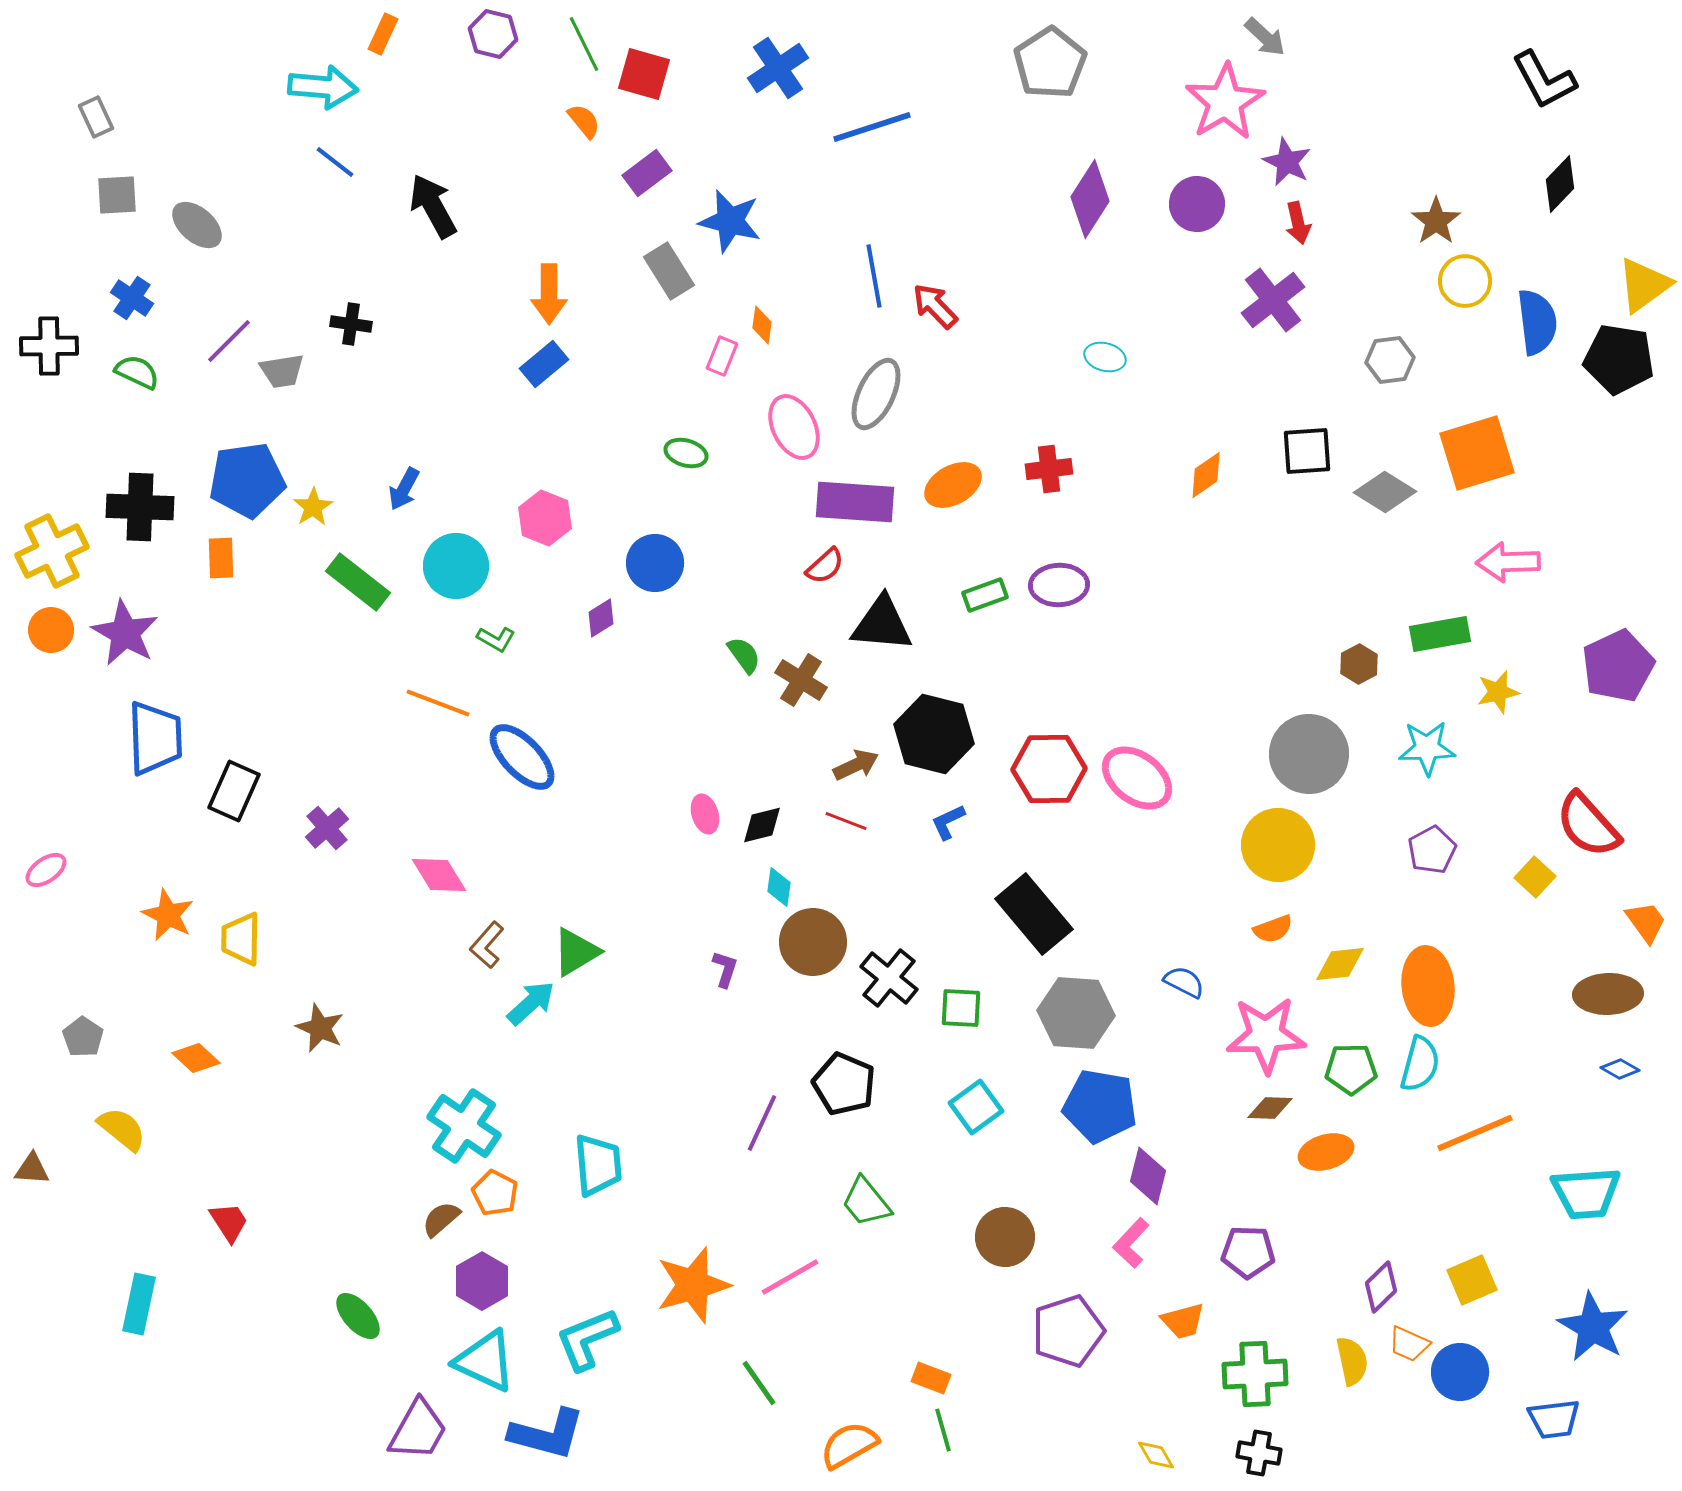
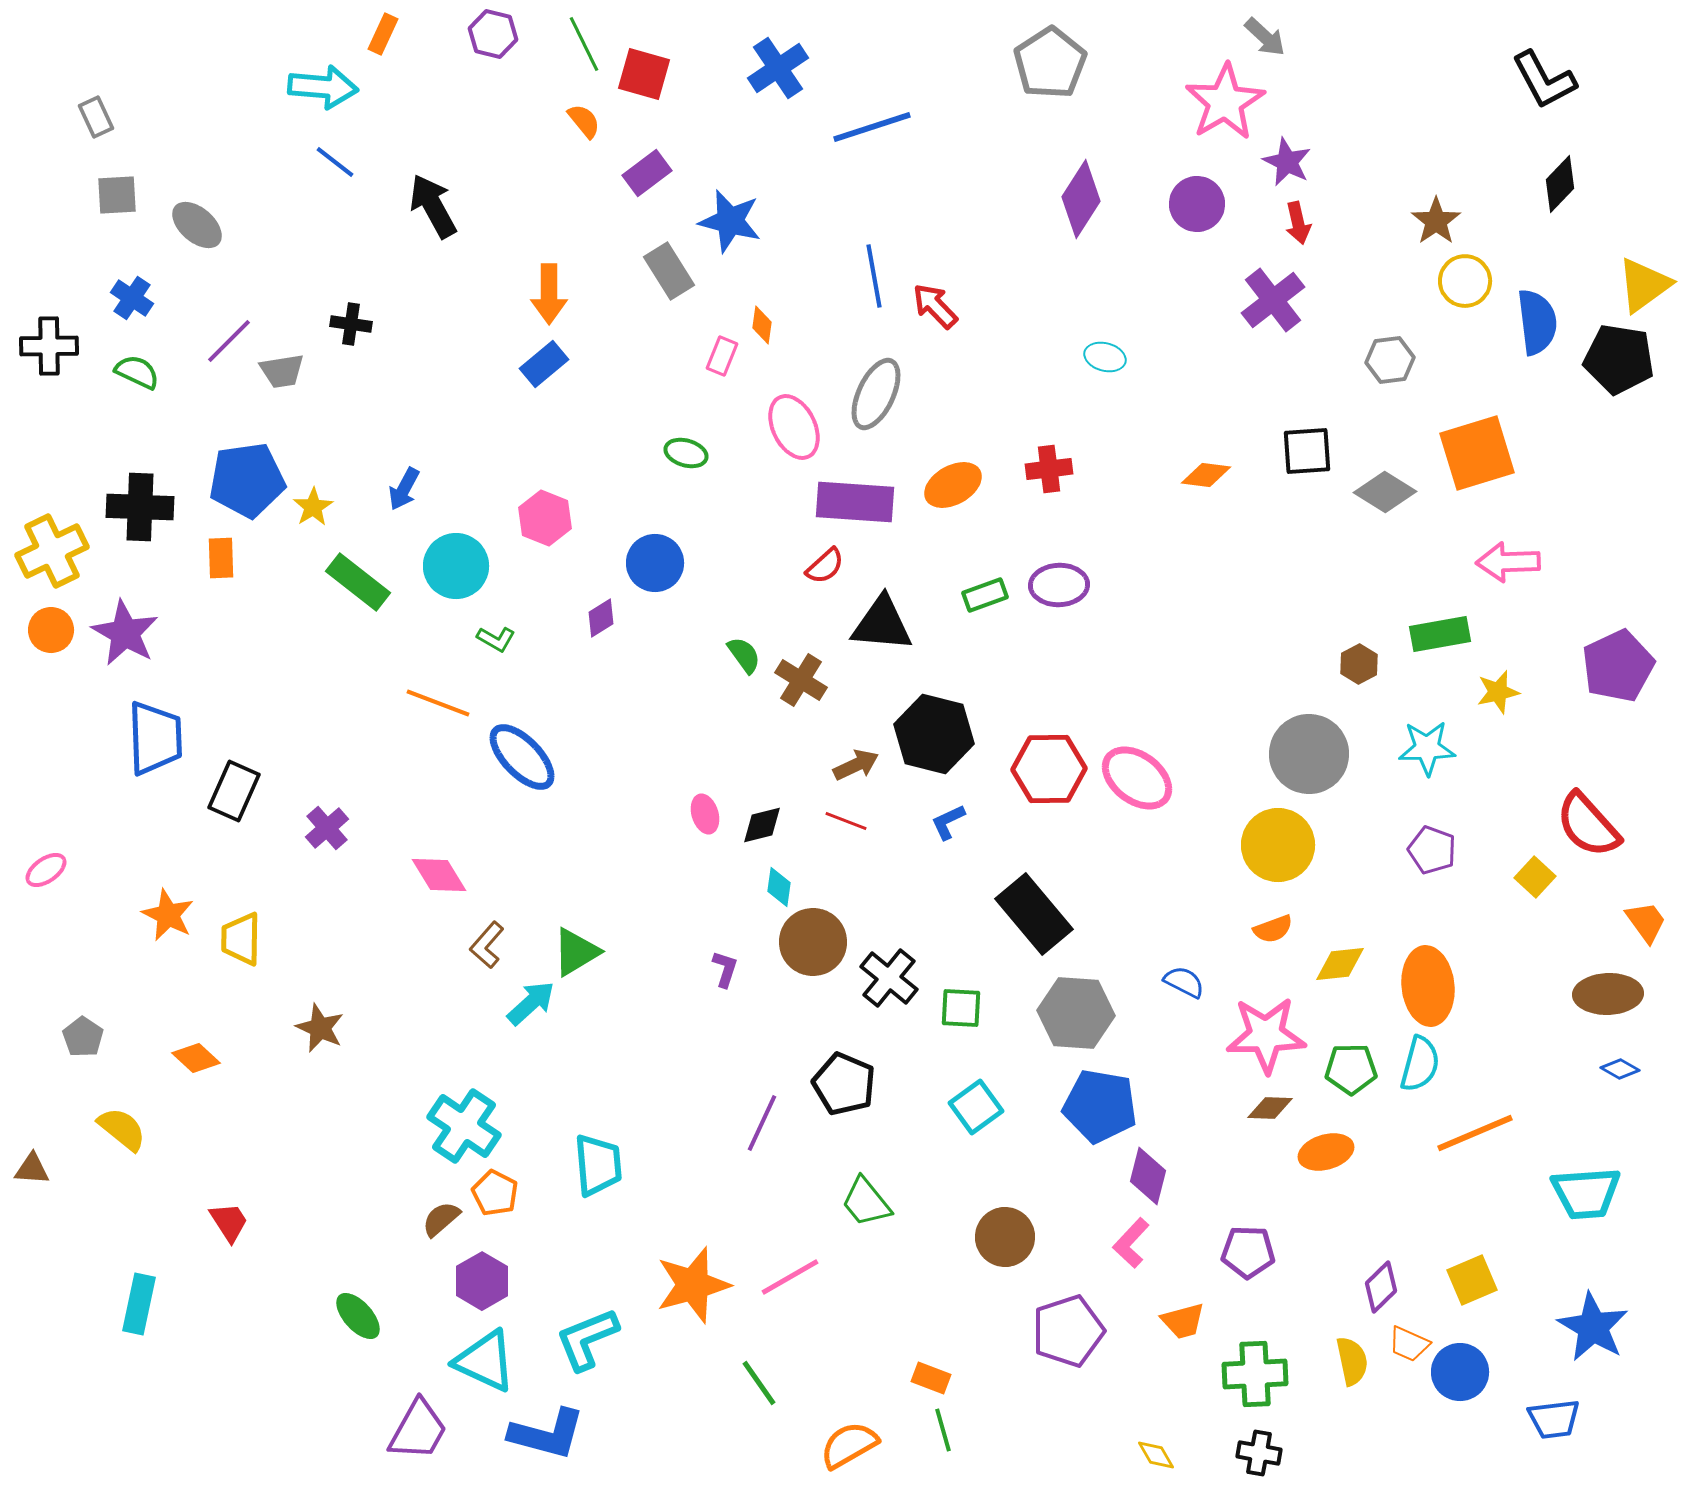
purple diamond at (1090, 199): moved 9 px left
orange diamond at (1206, 475): rotated 42 degrees clockwise
purple pentagon at (1432, 850): rotated 24 degrees counterclockwise
